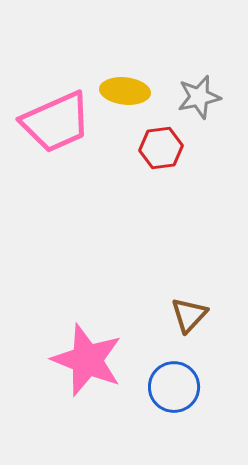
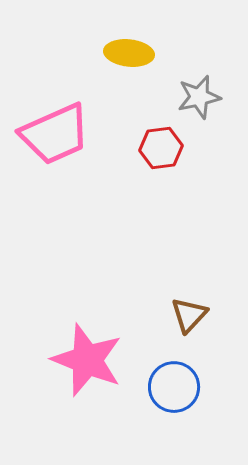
yellow ellipse: moved 4 px right, 38 px up
pink trapezoid: moved 1 px left, 12 px down
